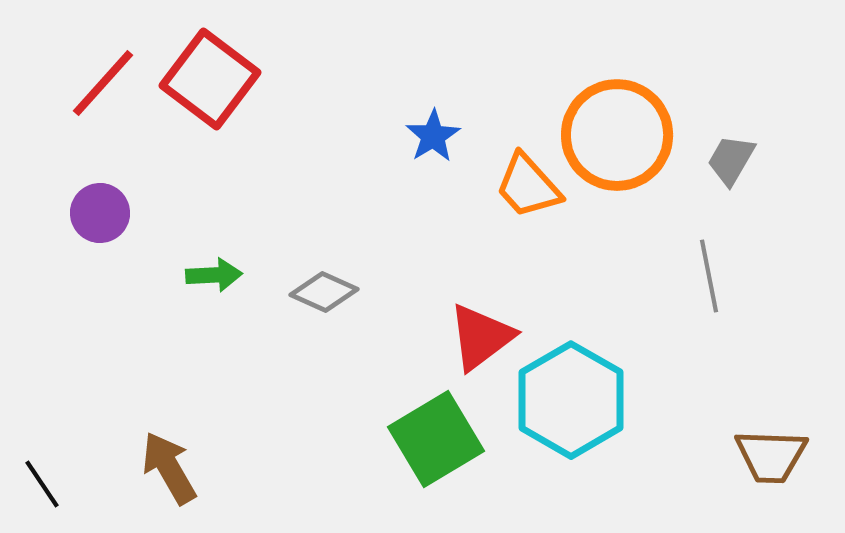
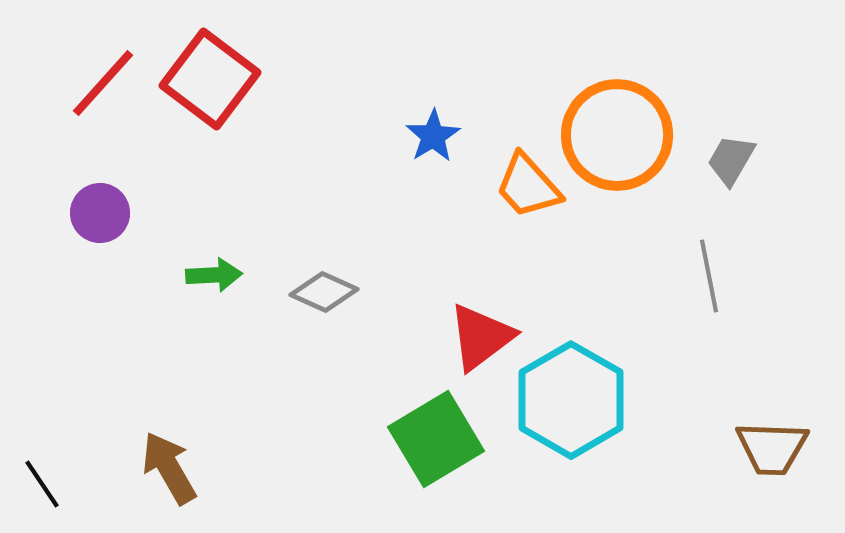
brown trapezoid: moved 1 px right, 8 px up
